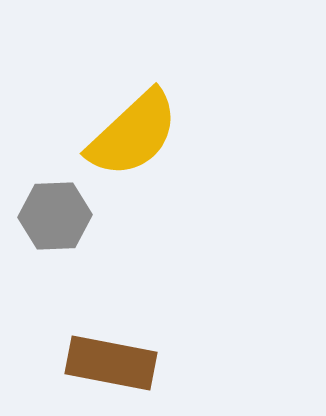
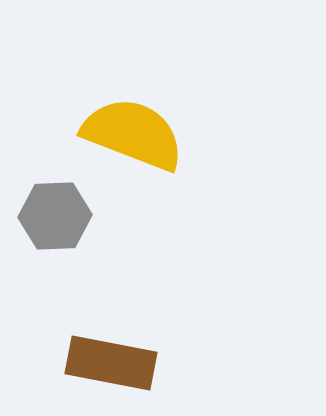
yellow semicircle: rotated 116 degrees counterclockwise
